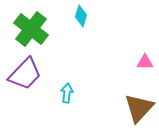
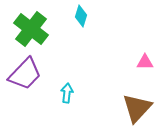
brown triangle: moved 2 px left
